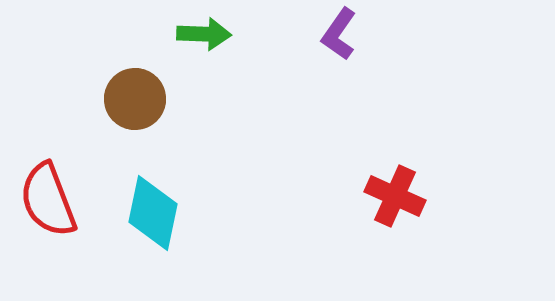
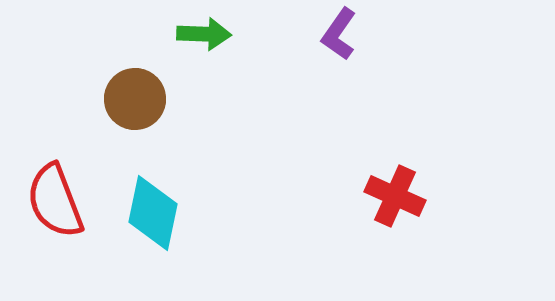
red semicircle: moved 7 px right, 1 px down
